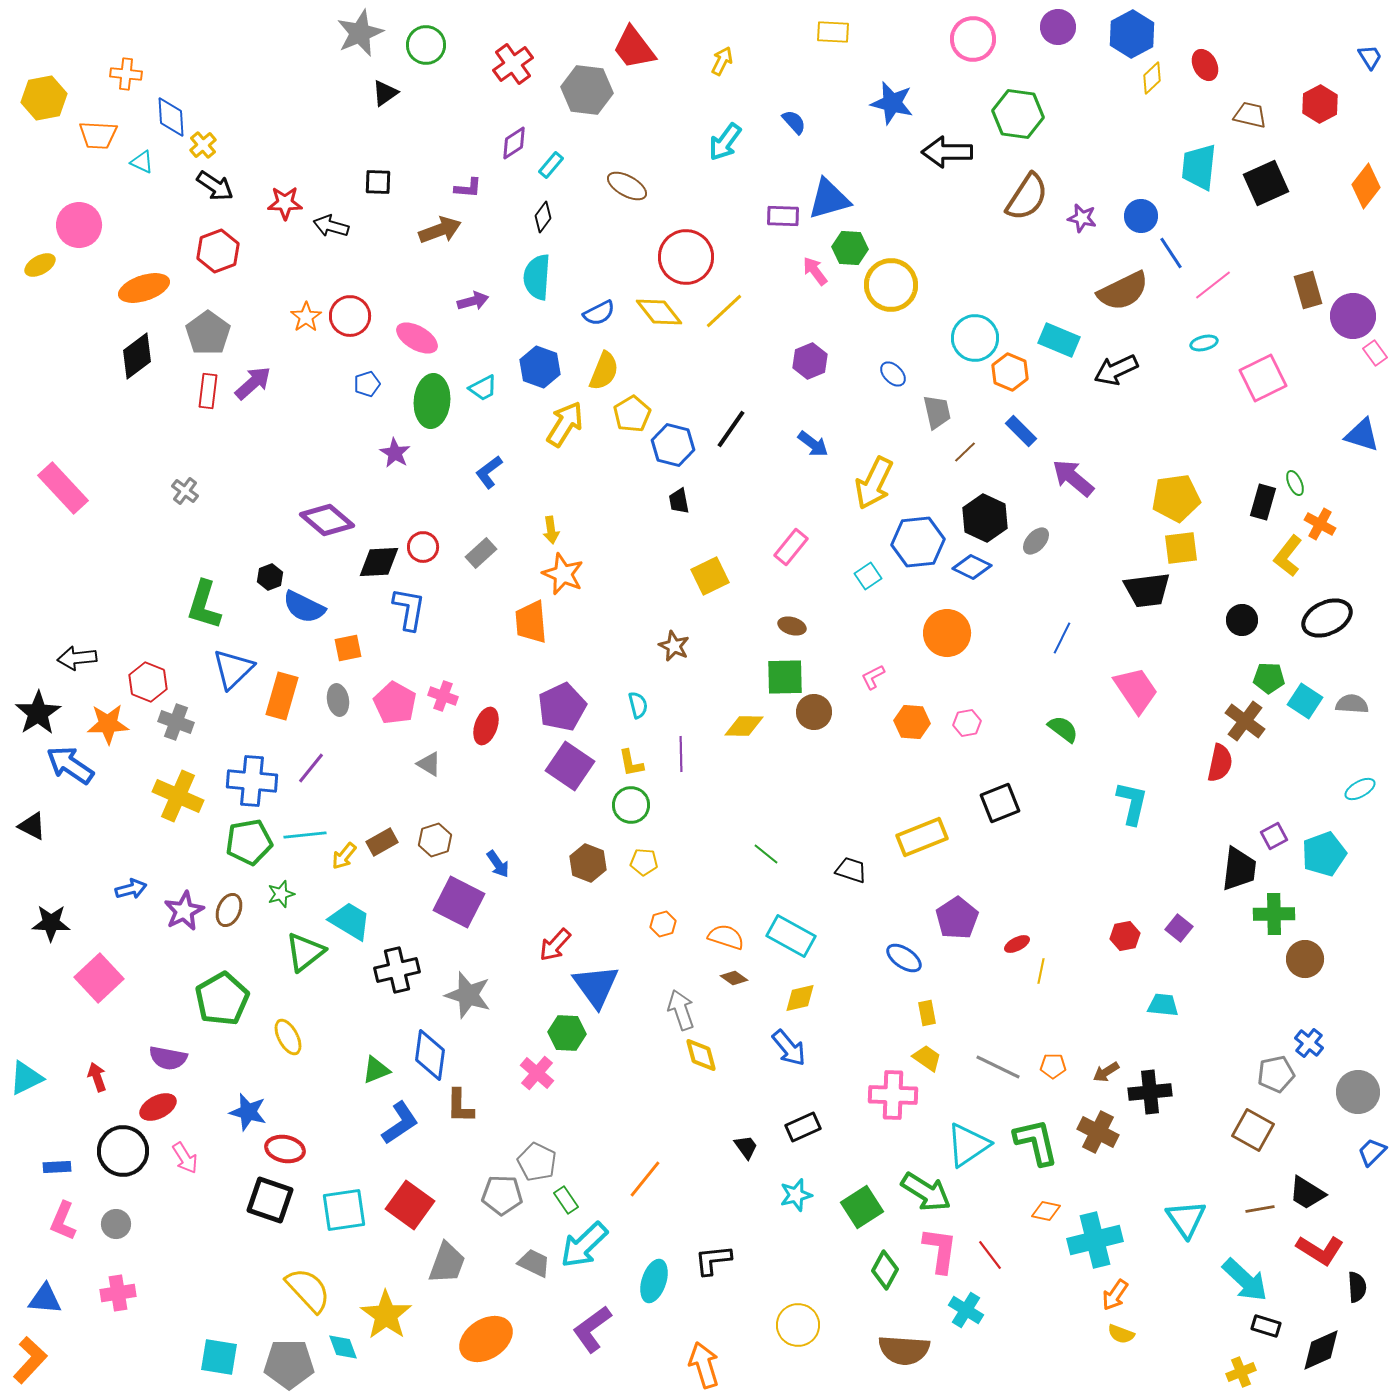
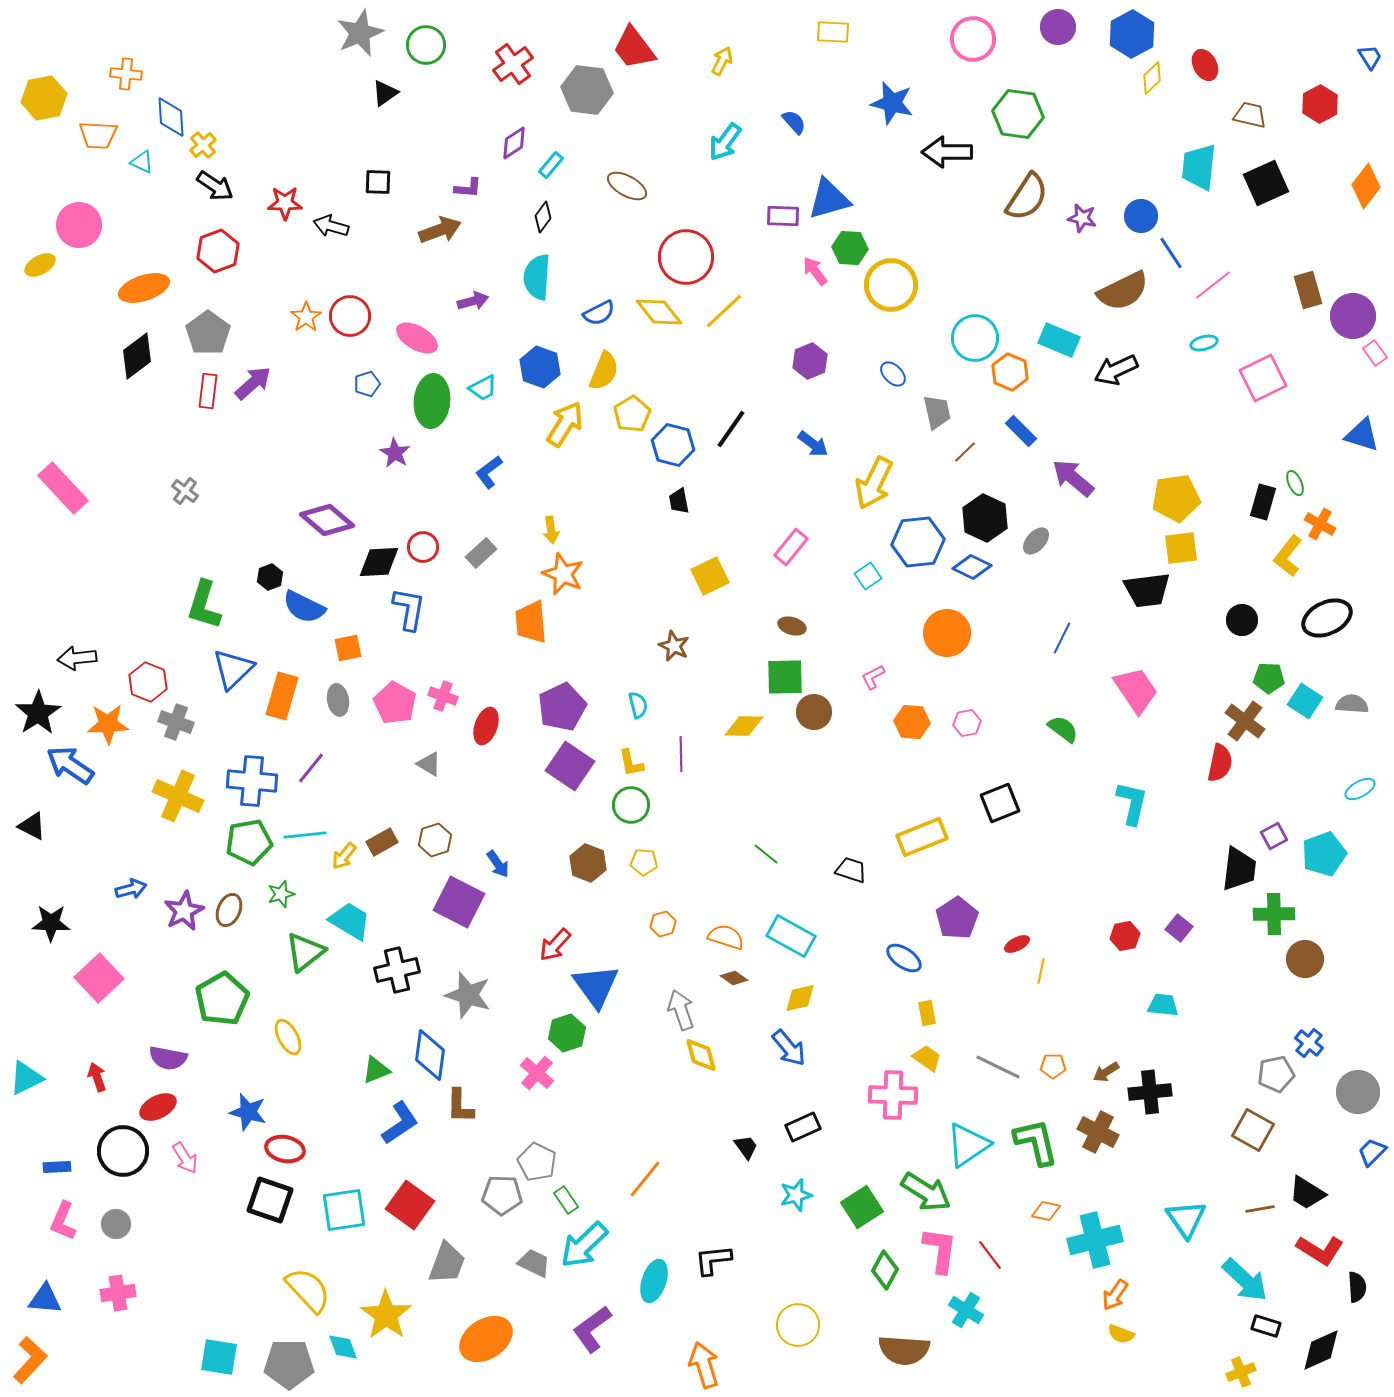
green hexagon at (567, 1033): rotated 21 degrees counterclockwise
